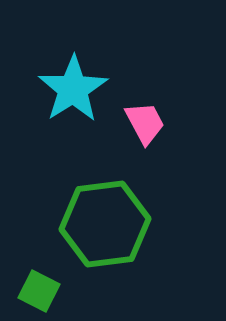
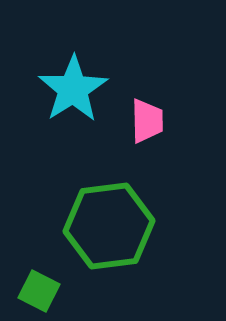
pink trapezoid: moved 2 px right, 2 px up; rotated 27 degrees clockwise
green hexagon: moved 4 px right, 2 px down
